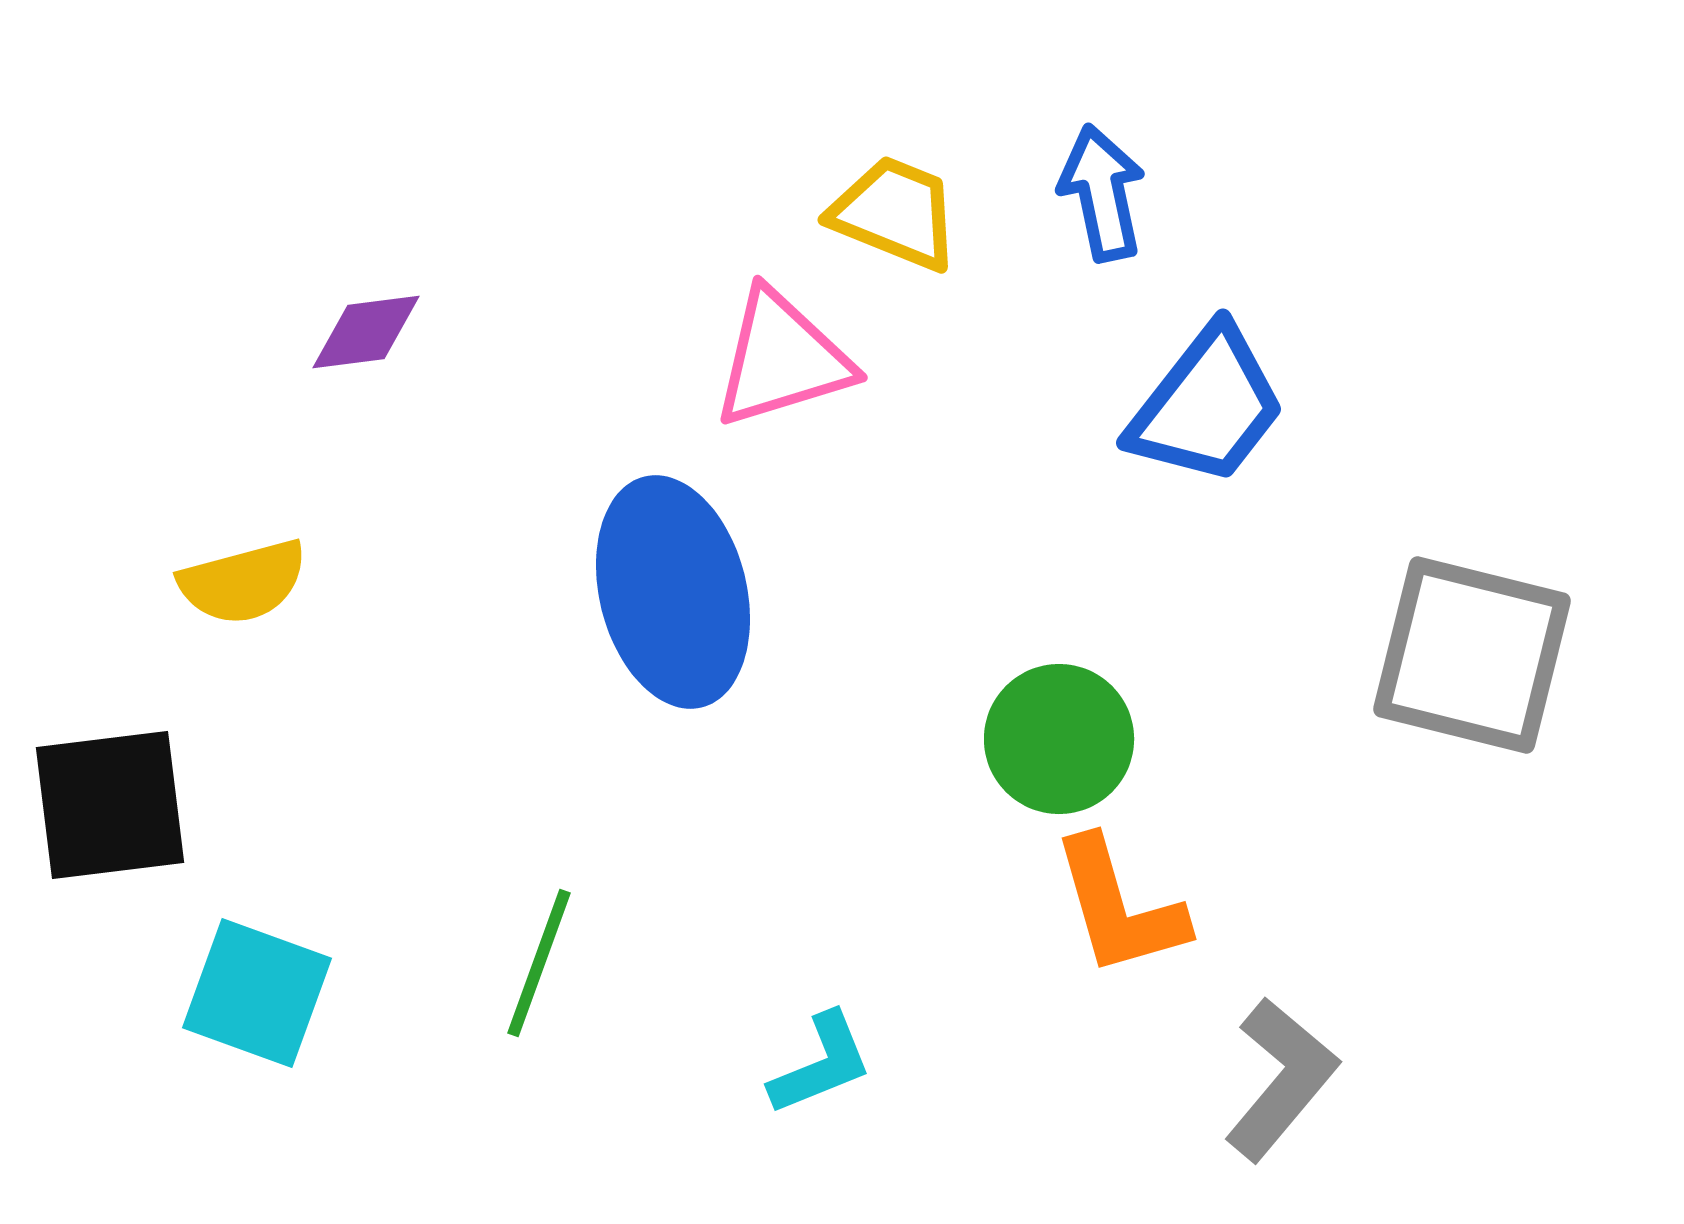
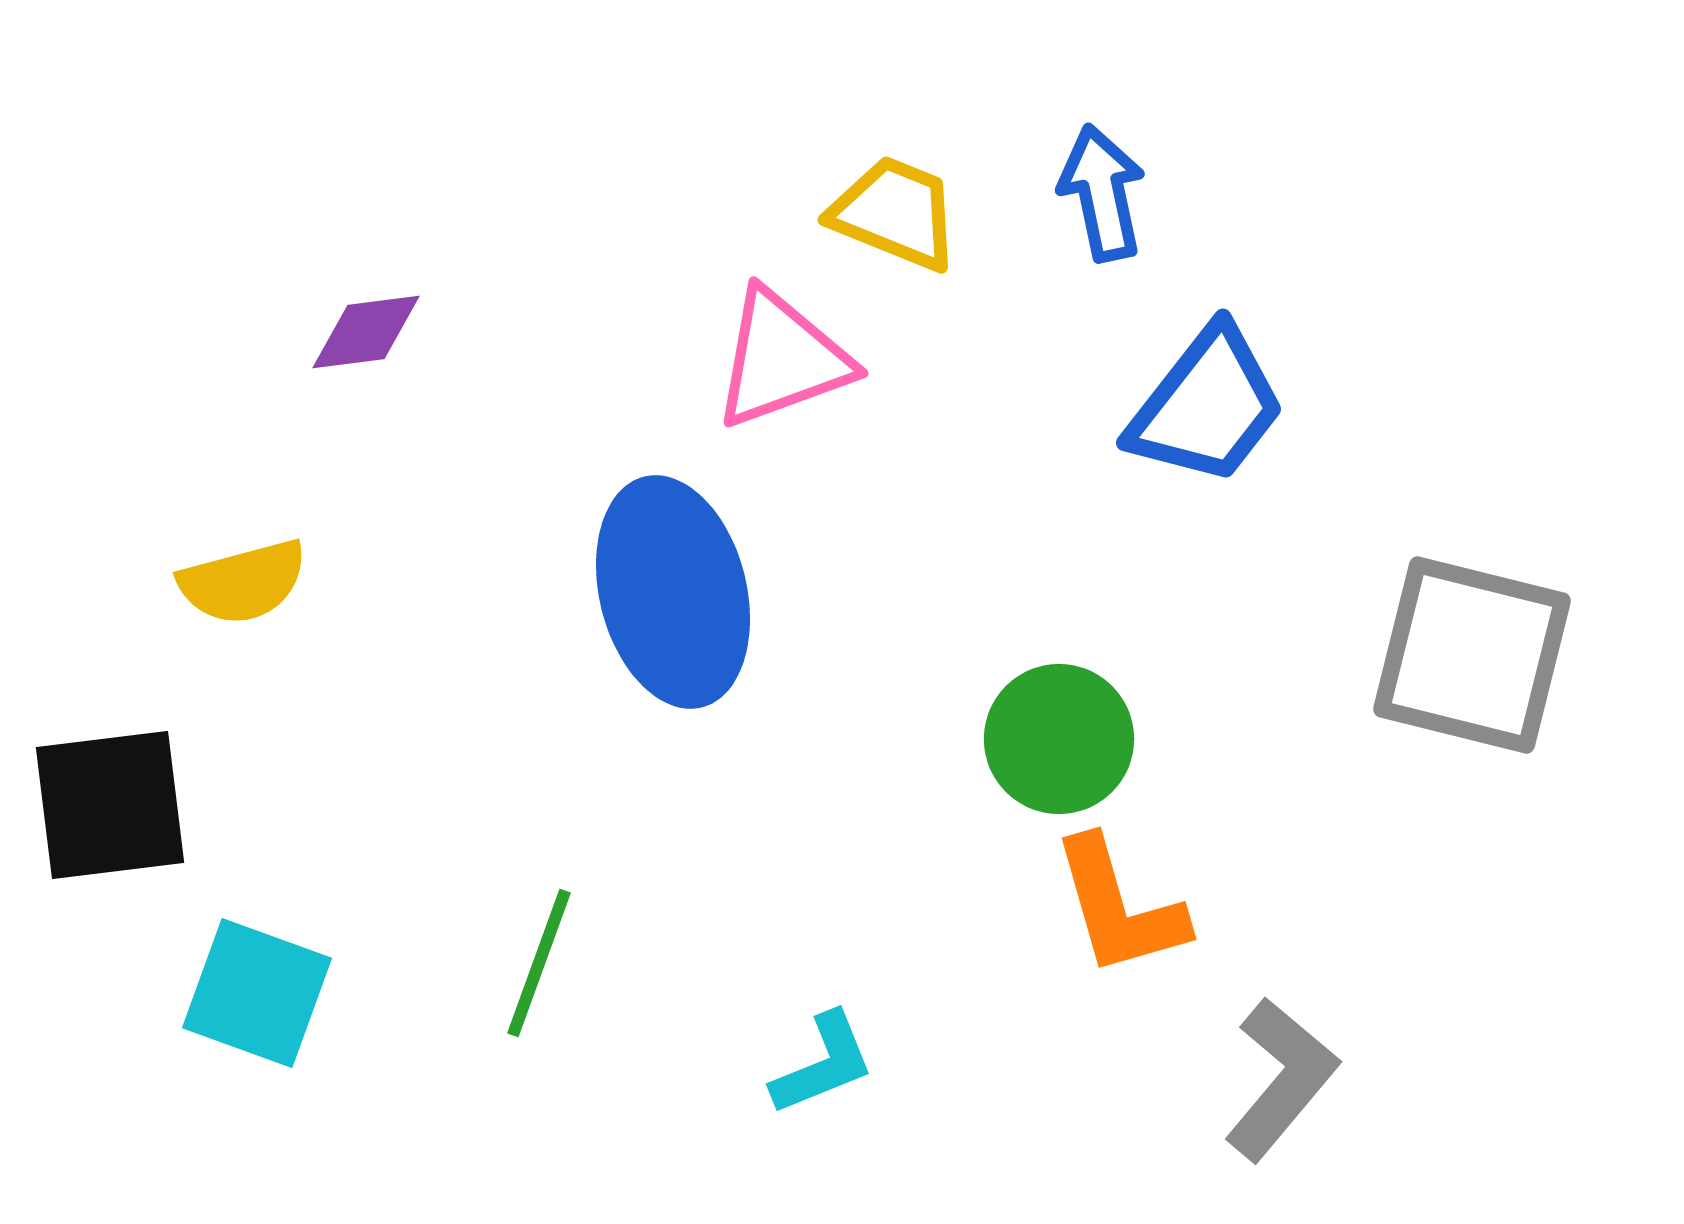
pink triangle: rotated 3 degrees counterclockwise
cyan L-shape: moved 2 px right
